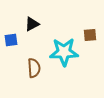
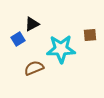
blue square: moved 7 px right, 1 px up; rotated 24 degrees counterclockwise
cyan star: moved 3 px left, 3 px up
brown semicircle: rotated 108 degrees counterclockwise
